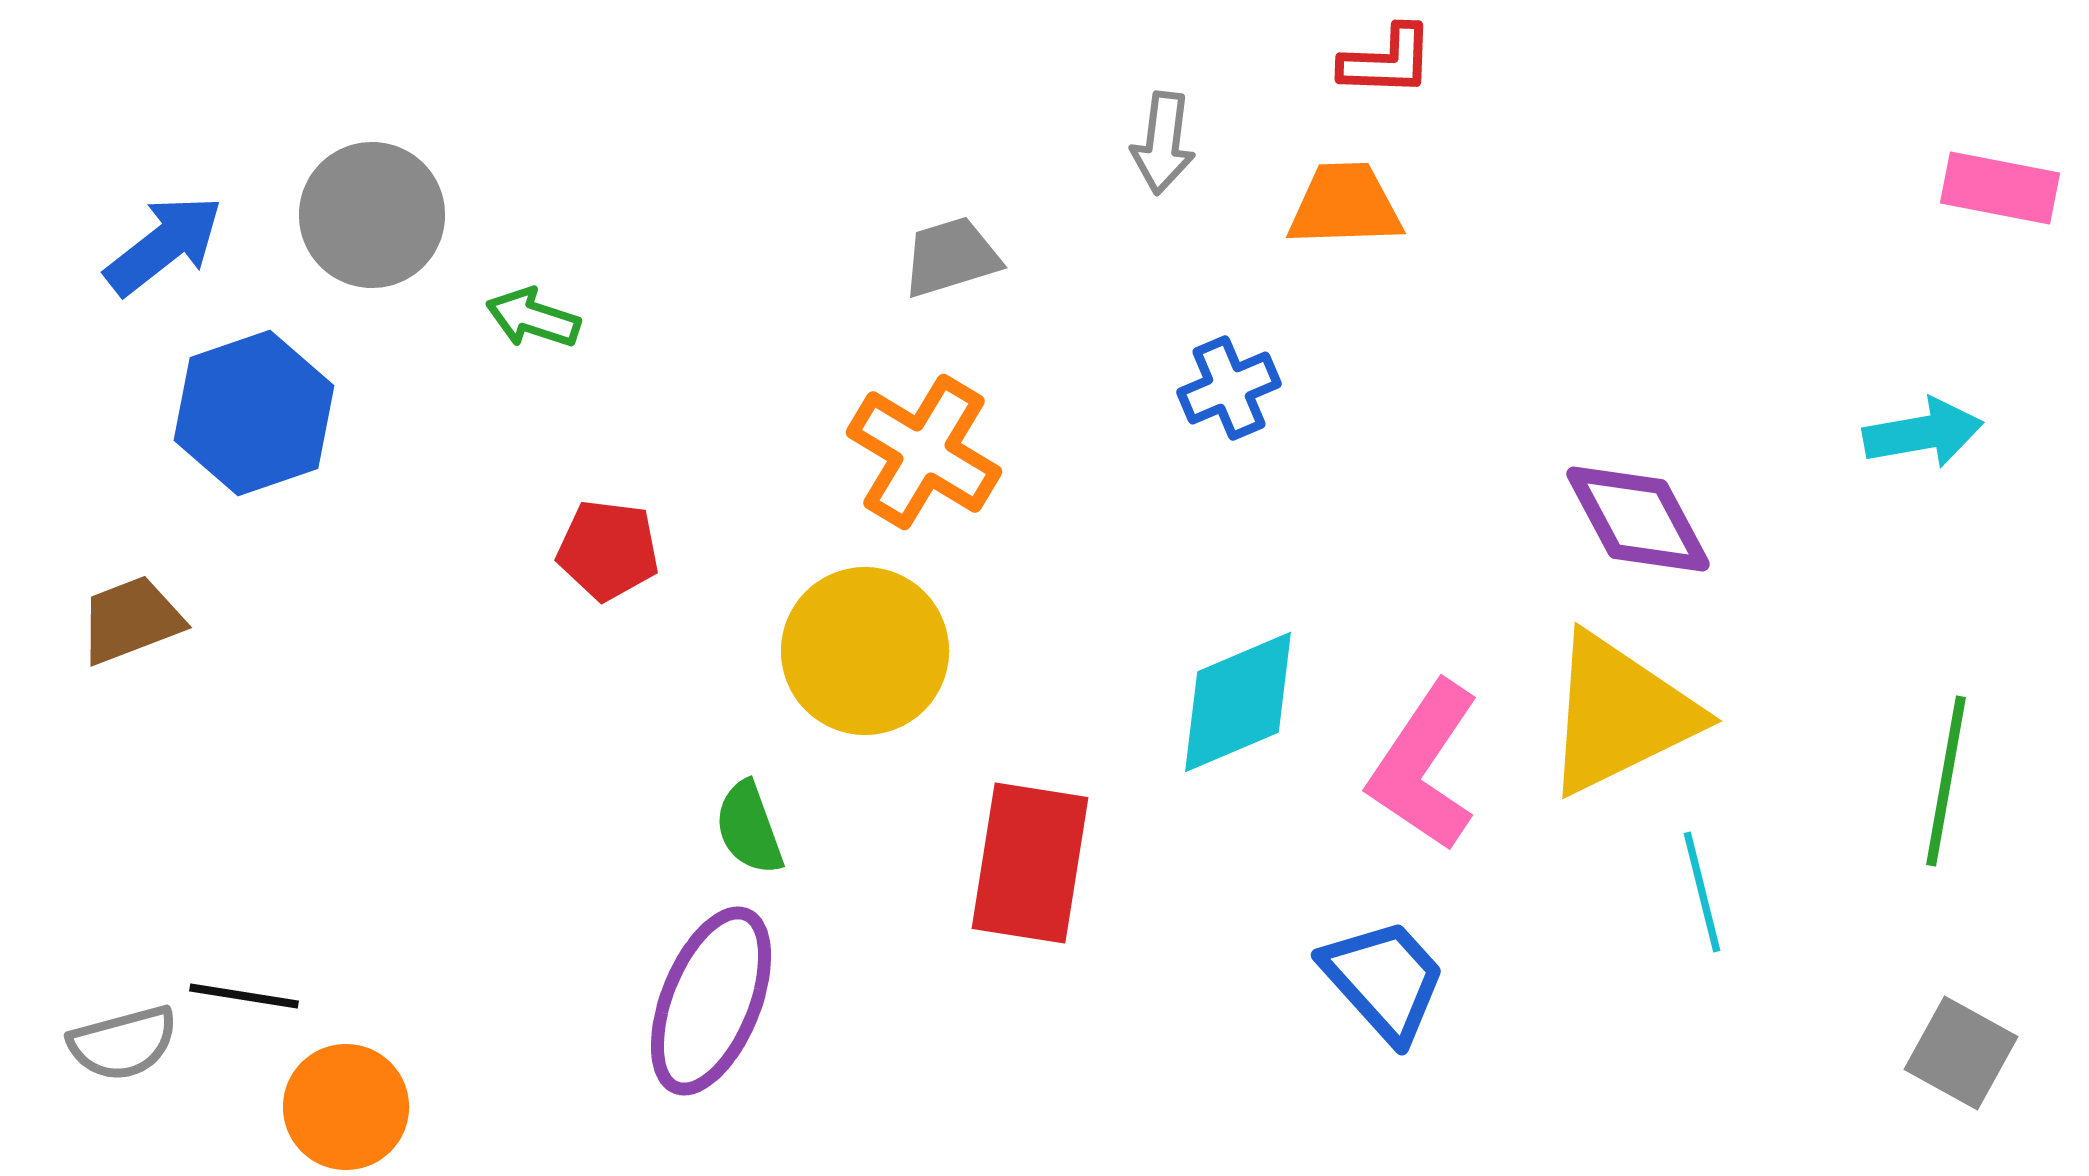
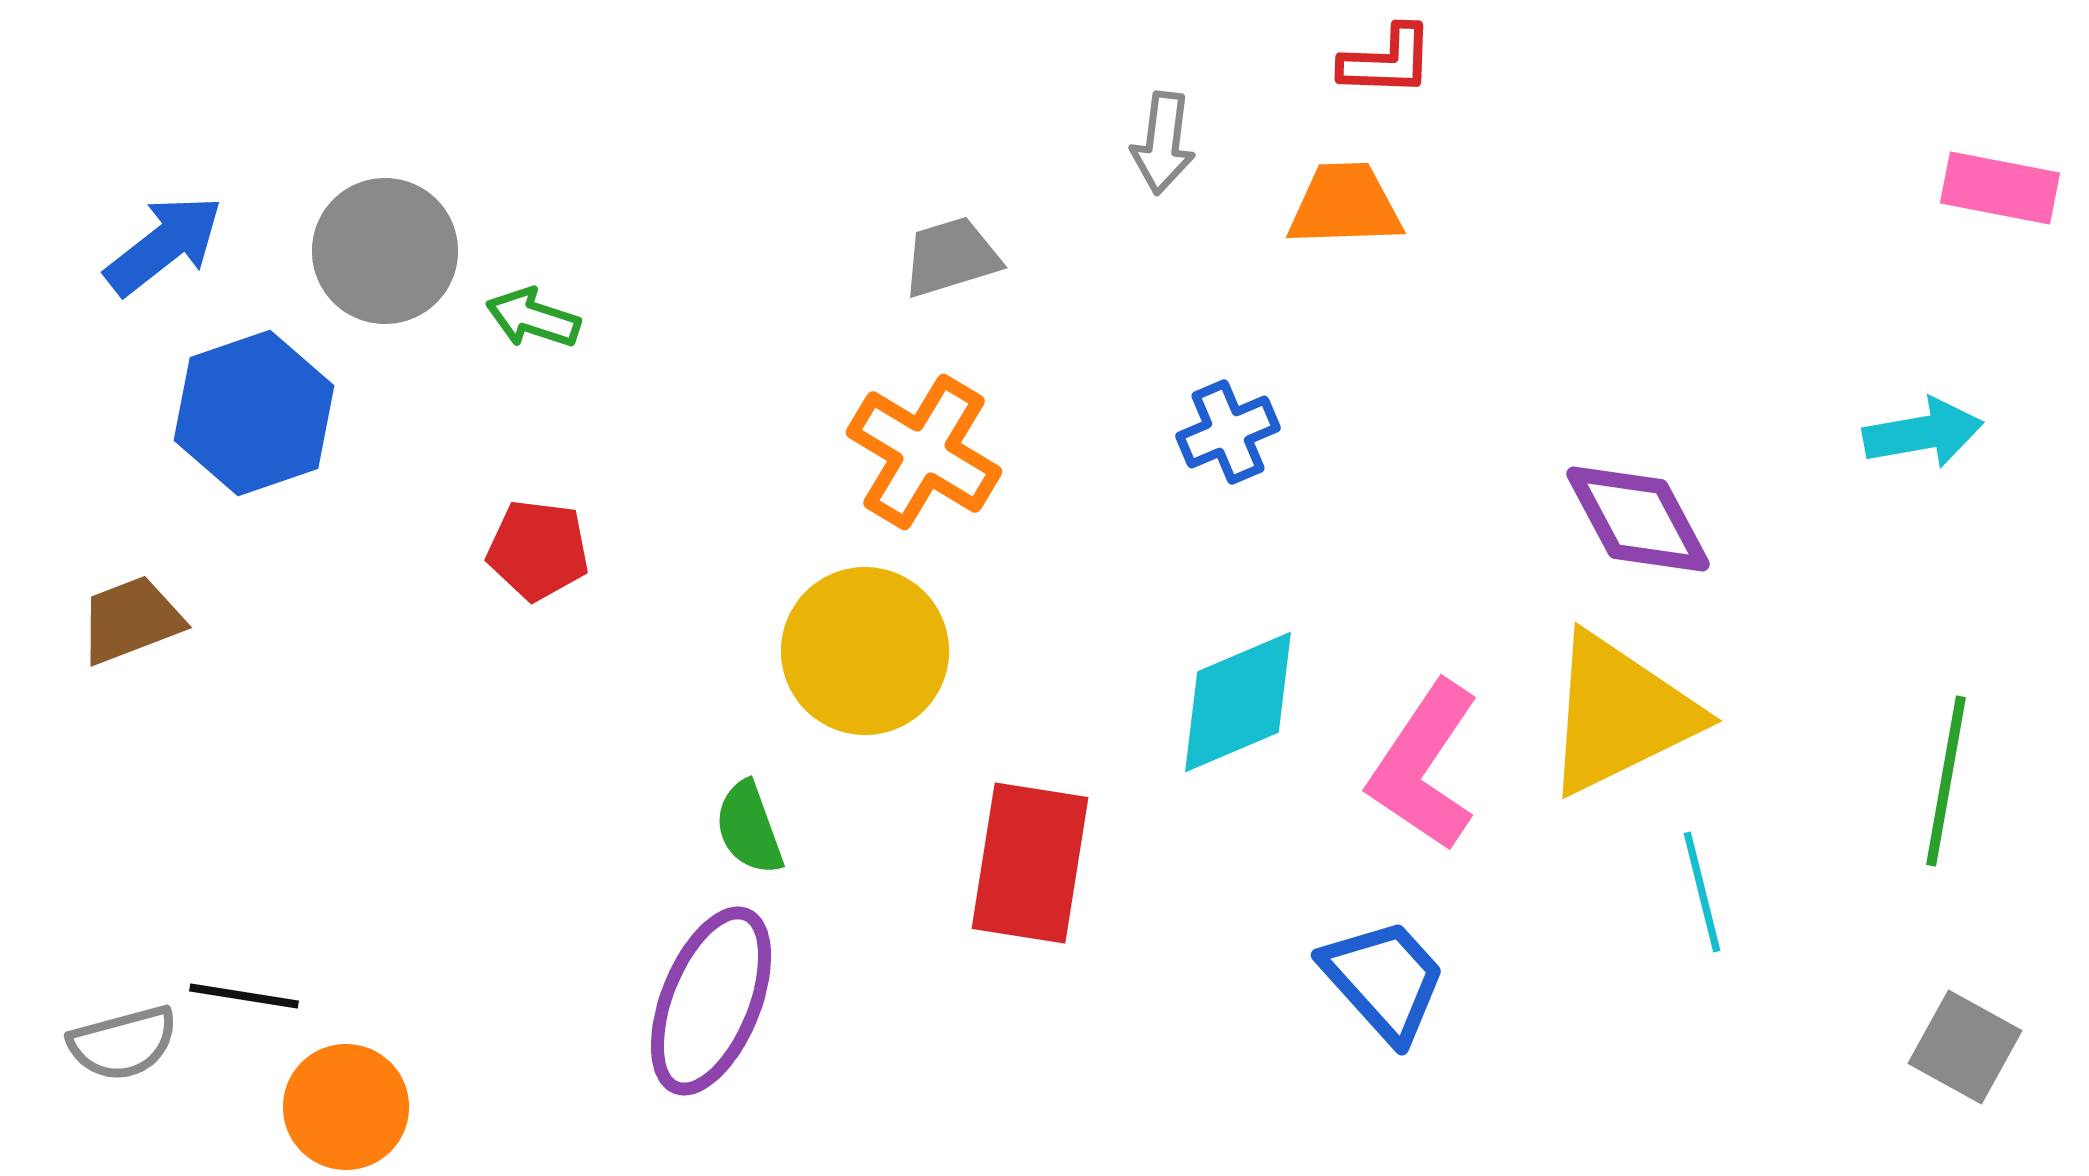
gray circle: moved 13 px right, 36 px down
blue cross: moved 1 px left, 44 px down
red pentagon: moved 70 px left
gray square: moved 4 px right, 6 px up
